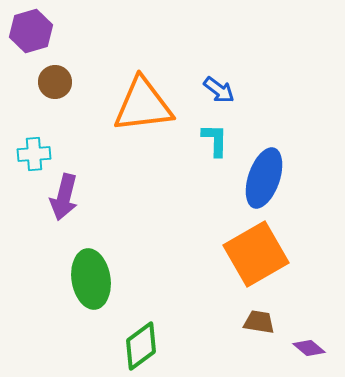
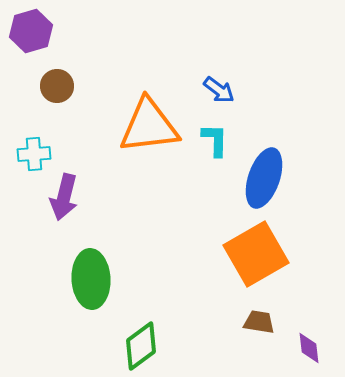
brown circle: moved 2 px right, 4 px down
orange triangle: moved 6 px right, 21 px down
green ellipse: rotated 6 degrees clockwise
purple diamond: rotated 44 degrees clockwise
